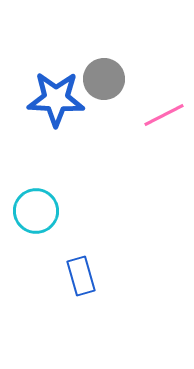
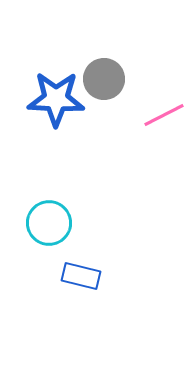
cyan circle: moved 13 px right, 12 px down
blue rectangle: rotated 60 degrees counterclockwise
